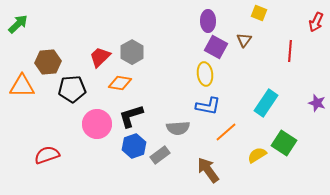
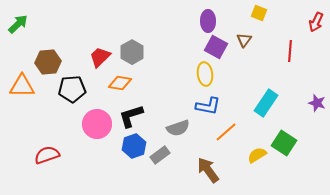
gray semicircle: rotated 15 degrees counterclockwise
